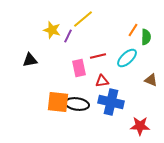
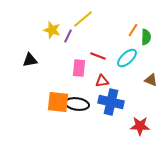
red line: rotated 35 degrees clockwise
pink rectangle: rotated 18 degrees clockwise
